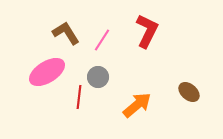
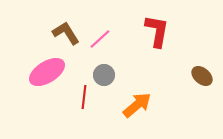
red L-shape: moved 10 px right; rotated 16 degrees counterclockwise
pink line: moved 2 px left, 1 px up; rotated 15 degrees clockwise
gray circle: moved 6 px right, 2 px up
brown ellipse: moved 13 px right, 16 px up
red line: moved 5 px right
